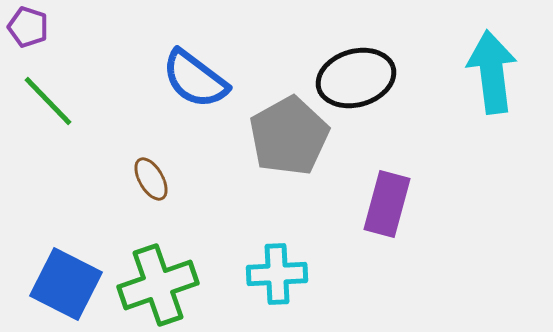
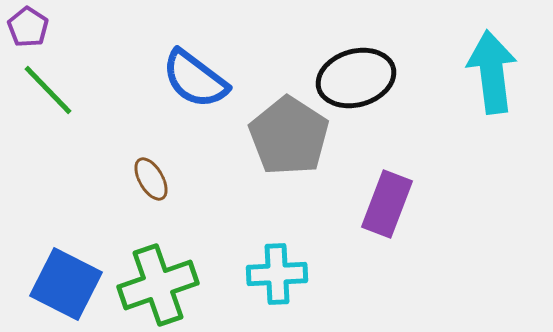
purple pentagon: rotated 15 degrees clockwise
green line: moved 11 px up
gray pentagon: rotated 10 degrees counterclockwise
purple rectangle: rotated 6 degrees clockwise
